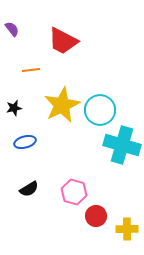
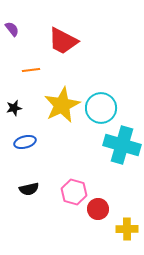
cyan circle: moved 1 px right, 2 px up
black semicircle: rotated 18 degrees clockwise
red circle: moved 2 px right, 7 px up
